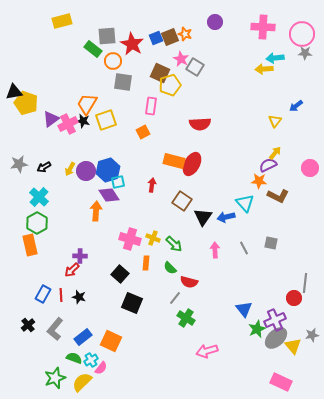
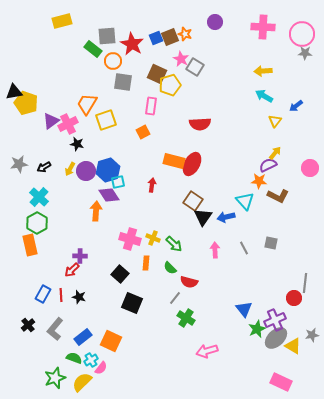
cyan arrow at (275, 58): moved 11 px left, 38 px down; rotated 36 degrees clockwise
yellow arrow at (264, 69): moved 1 px left, 2 px down
brown square at (160, 73): moved 3 px left, 1 px down
purple triangle at (51, 119): moved 2 px down
black star at (83, 121): moved 6 px left, 23 px down
brown square at (182, 201): moved 11 px right
cyan triangle at (245, 203): moved 2 px up
yellow triangle at (293, 346): rotated 18 degrees counterclockwise
